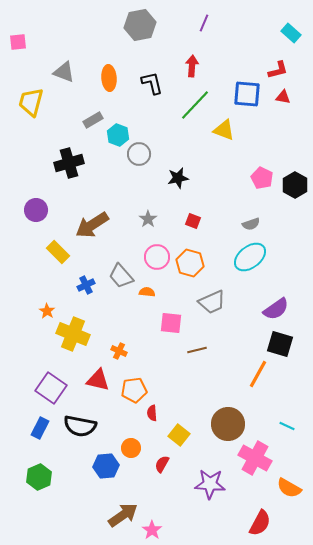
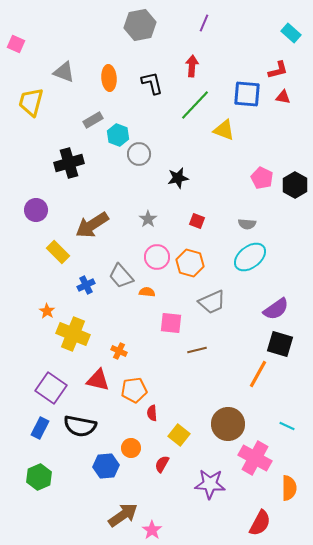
pink square at (18, 42): moved 2 px left, 2 px down; rotated 30 degrees clockwise
red square at (193, 221): moved 4 px right
gray semicircle at (251, 224): moved 4 px left; rotated 24 degrees clockwise
orange semicircle at (289, 488): rotated 120 degrees counterclockwise
